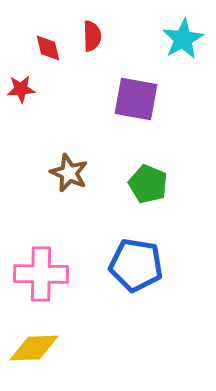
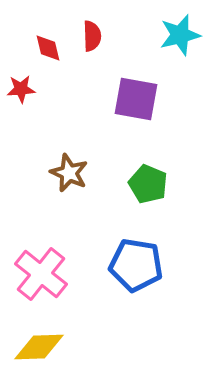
cyan star: moved 3 px left, 4 px up; rotated 15 degrees clockwise
pink cross: rotated 38 degrees clockwise
yellow diamond: moved 5 px right, 1 px up
